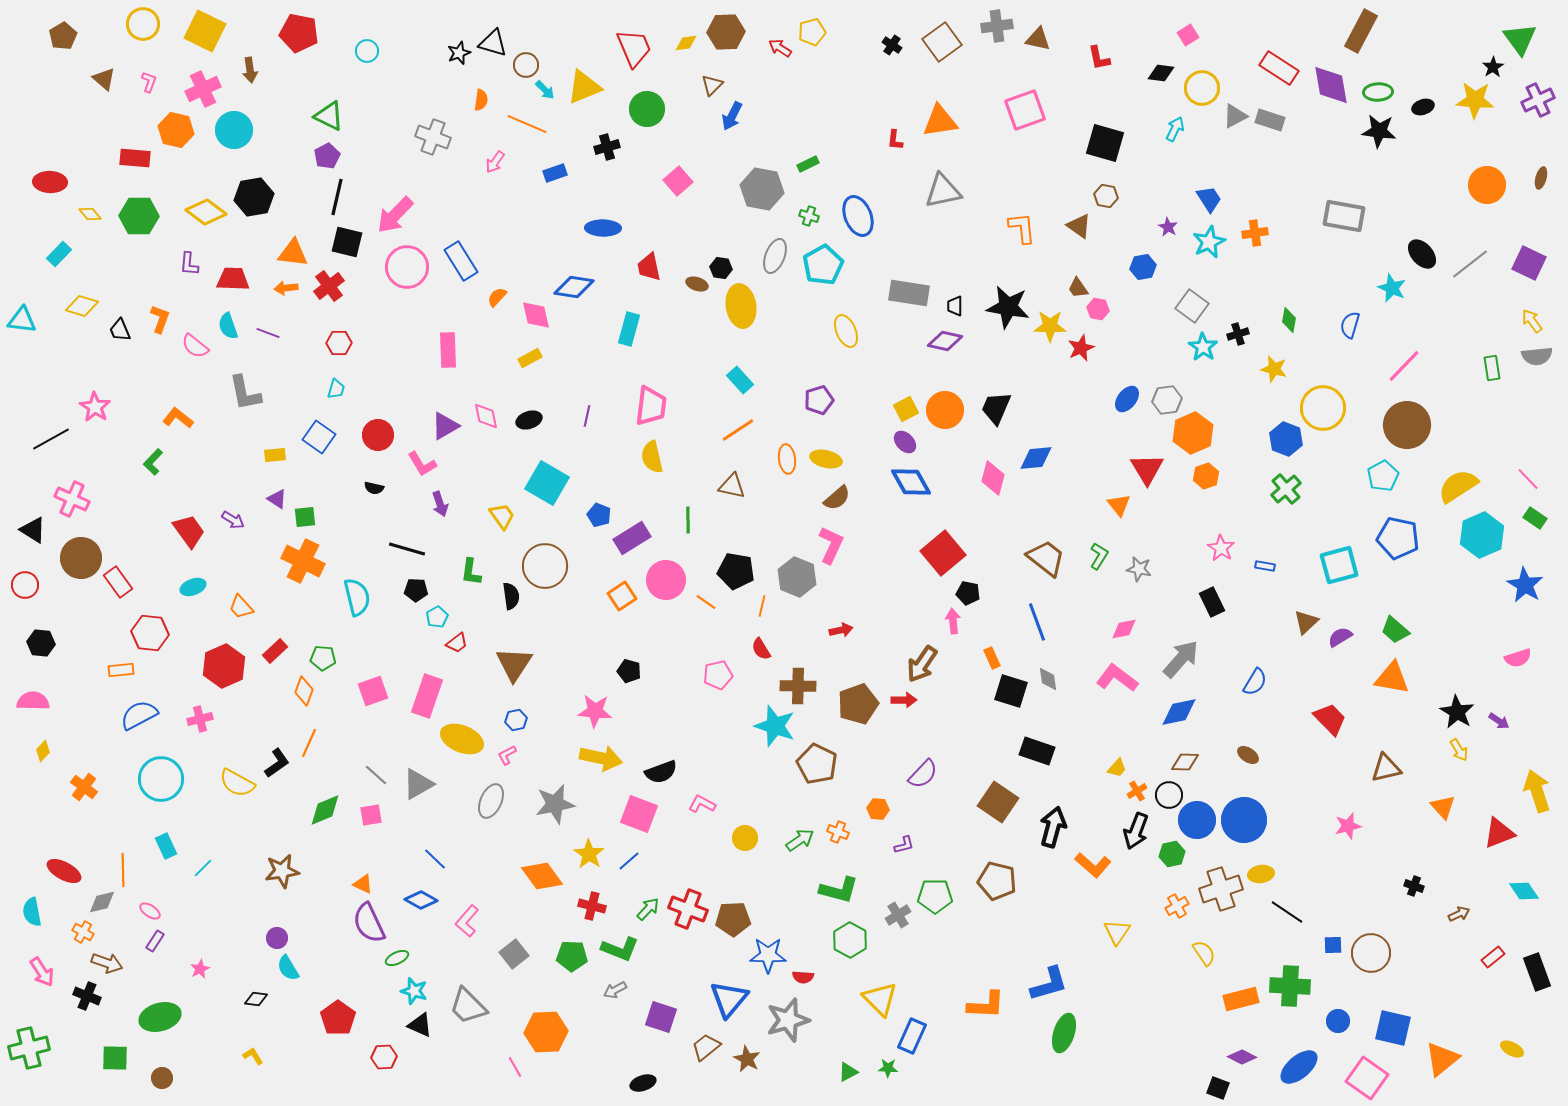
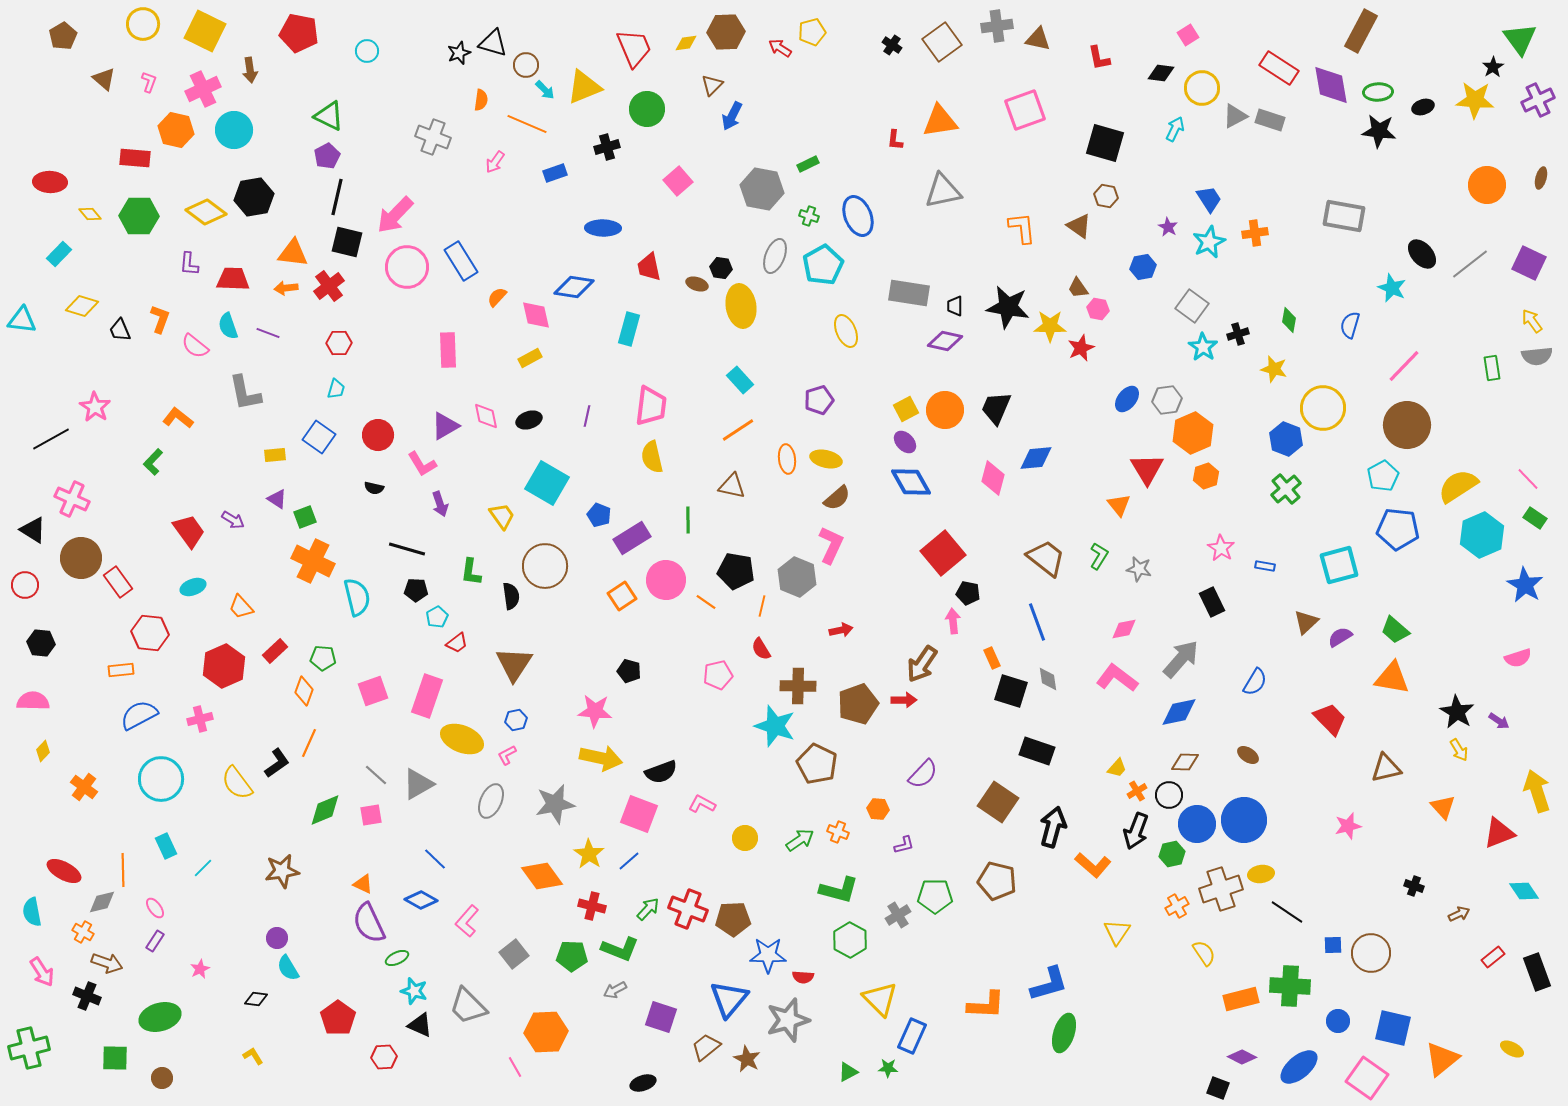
green square at (305, 517): rotated 15 degrees counterclockwise
blue pentagon at (1398, 538): moved 9 px up; rotated 6 degrees counterclockwise
orange cross at (303, 561): moved 10 px right
yellow semicircle at (237, 783): rotated 24 degrees clockwise
blue circle at (1197, 820): moved 4 px down
pink ellipse at (150, 911): moved 5 px right, 3 px up; rotated 20 degrees clockwise
